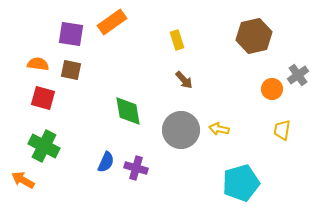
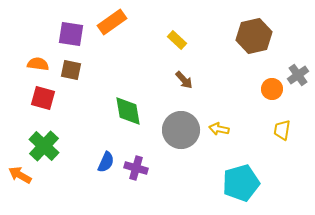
yellow rectangle: rotated 30 degrees counterclockwise
green cross: rotated 16 degrees clockwise
orange arrow: moved 3 px left, 5 px up
